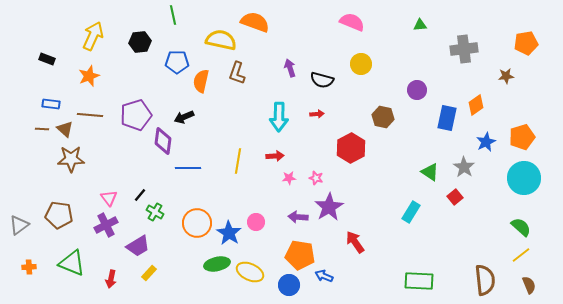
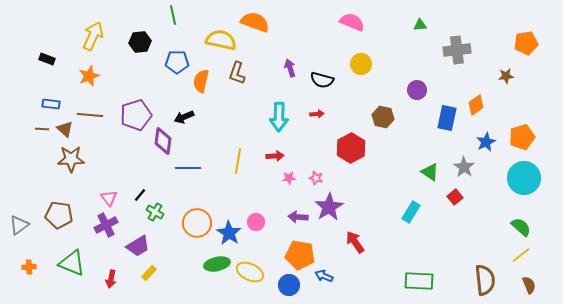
gray cross at (464, 49): moved 7 px left, 1 px down
